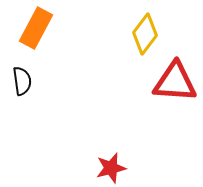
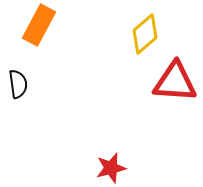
orange rectangle: moved 3 px right, 3 px up
yellow diamond: rotated 12 degrees clockwise
black semicircle: moved 4 px left, 3 px down
